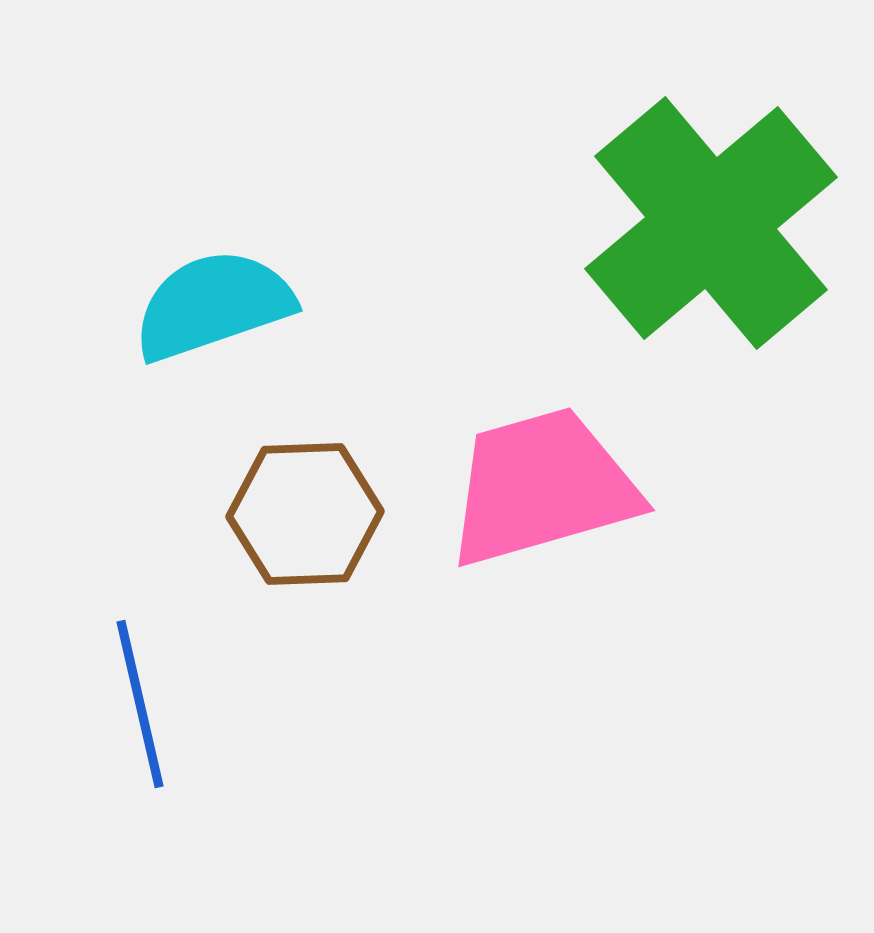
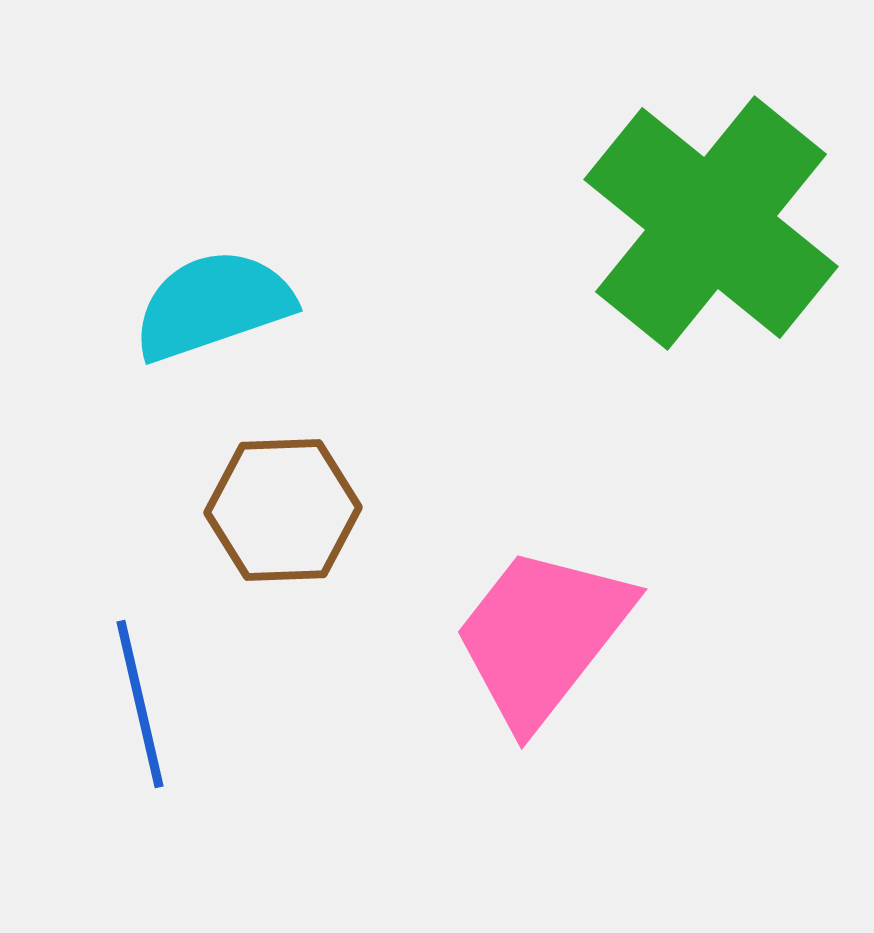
green cross: rotated 11 degrees counterclockwise
pink trapezoid: moved 149 px down; rotated 36 degrees counterclockwise
brown hexagon: moved 22 px left, 4 px up
